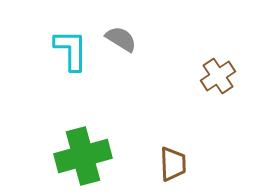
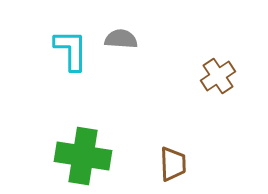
gray semicircle: rotated 28 degrees counterclockwise
green cross: rotated 24 degrees clockwise
